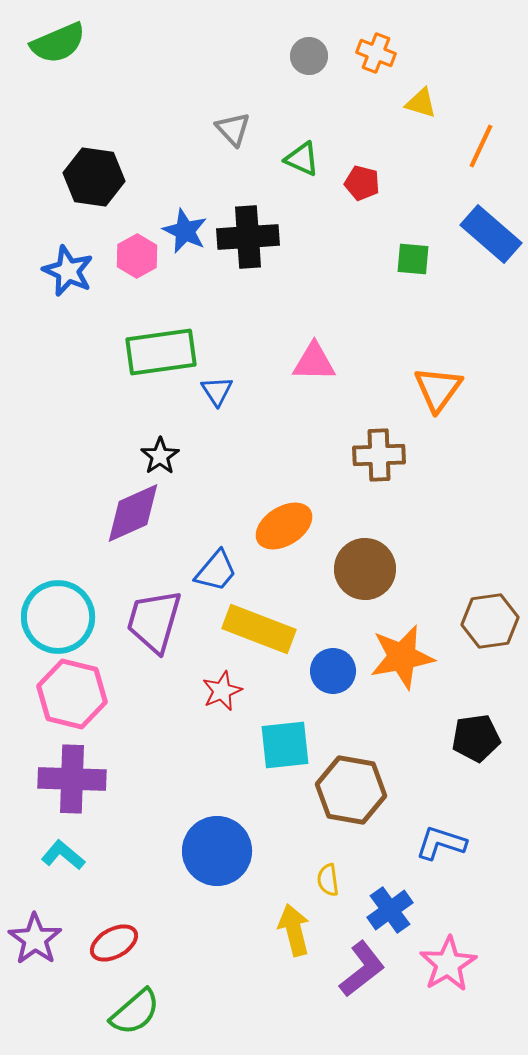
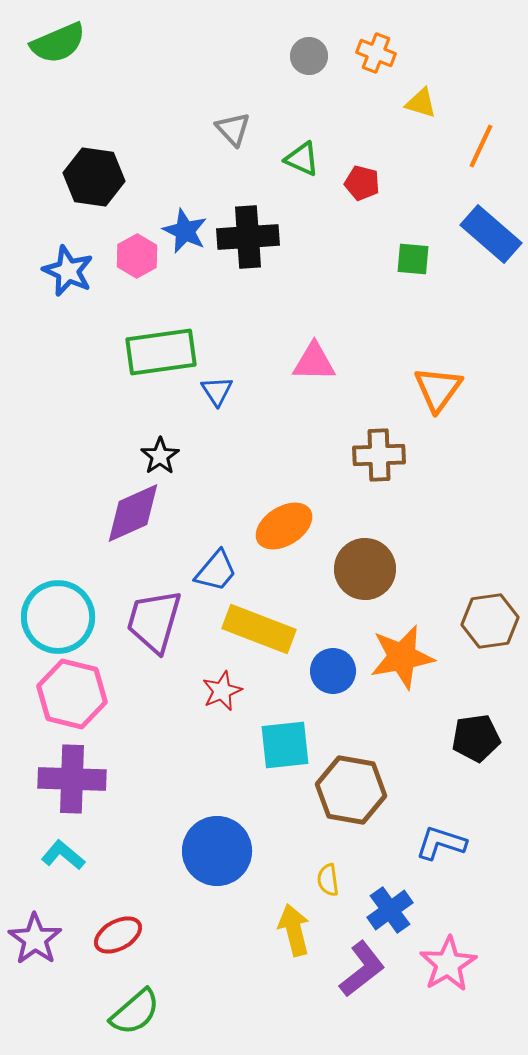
red ellipse at (114, 943): moved 4 px right, 8 px up
